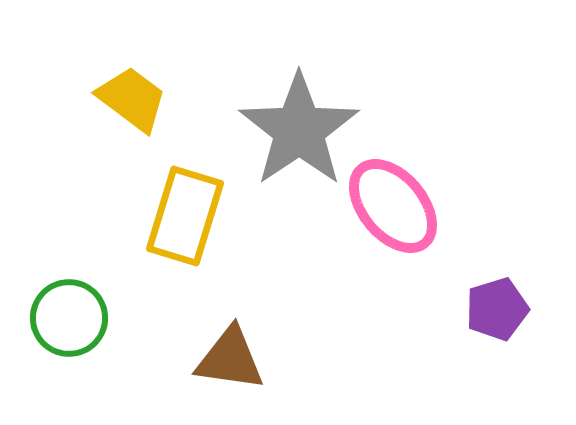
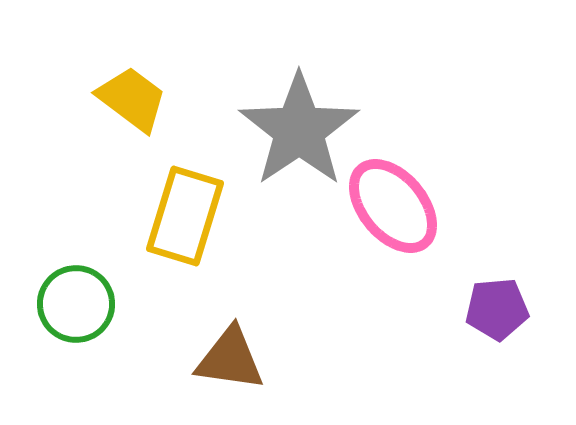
purple pentagon: rotated 12 degrees clockwise
green circle: moved 7 px right, 14 px up
